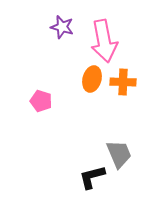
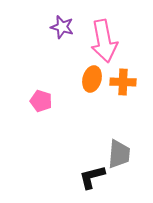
gray trapezoid: rotated 28 degrees clockwise
